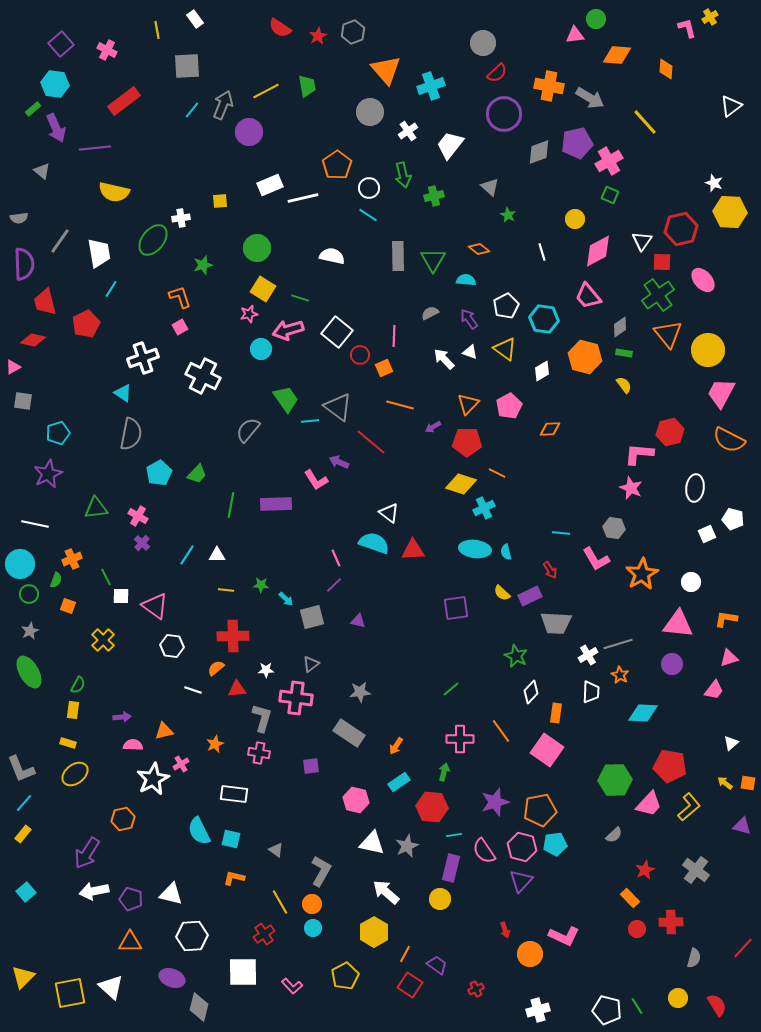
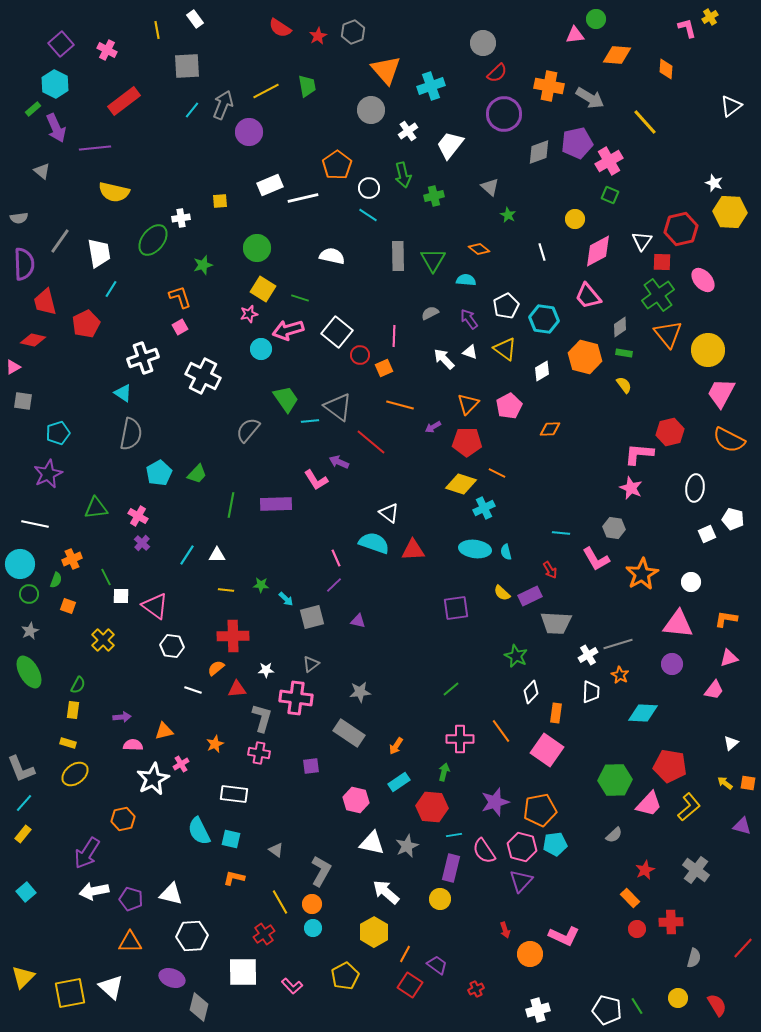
cyan hexagon at (55, 84): rotated 20 degrees clockwise
gray circle at (370, 112): moved 1 px right, 2 px up
